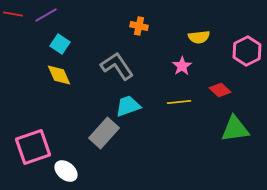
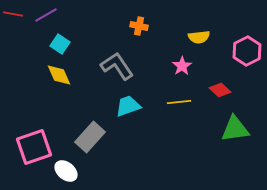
gray rectangle: moved 14 px left, 4 px down
pink square: moved 1 px right
